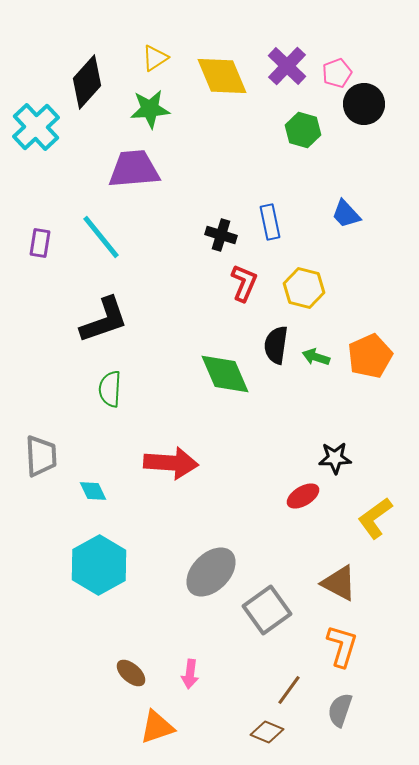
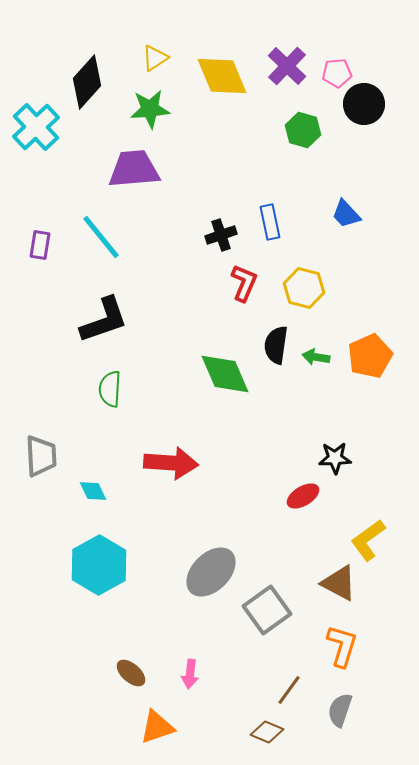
pink pentagon: rotated 16 degrees clockwise
black cross: rotated 36 degrees counterclockwise
purple rectangle: moved 2 px down
green arrow: rotated 8 degrees counterclockwise
yellow L-shape: moved 7 px left, 22 px down
